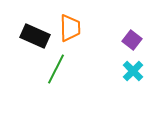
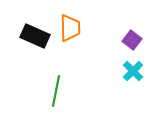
green line: moved 22 px down; rotated 16 degrees counterclockwise
